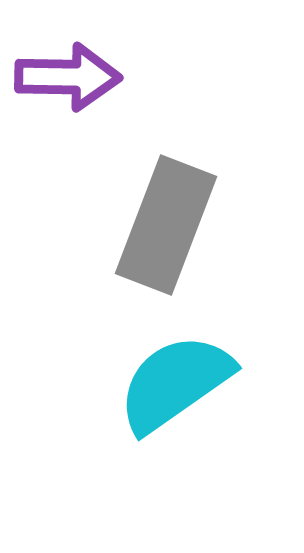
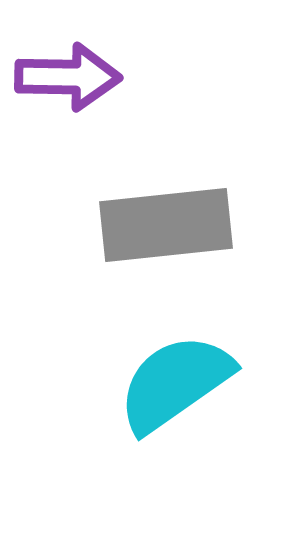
gray rectangle: rotated 63 degrees clockwise
